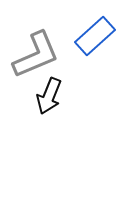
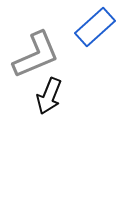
blue rectangle: moved 9 px up
